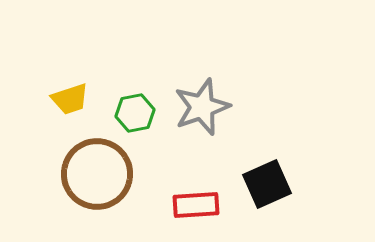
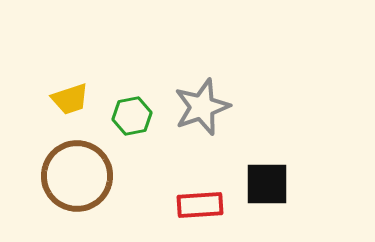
green hexagon: moved 3 px left, 3 px down
brown circle: moved 20 px left, 2 px down
black square: rotated 24 degrees clockwise
red rectangle: moved 4 px right
